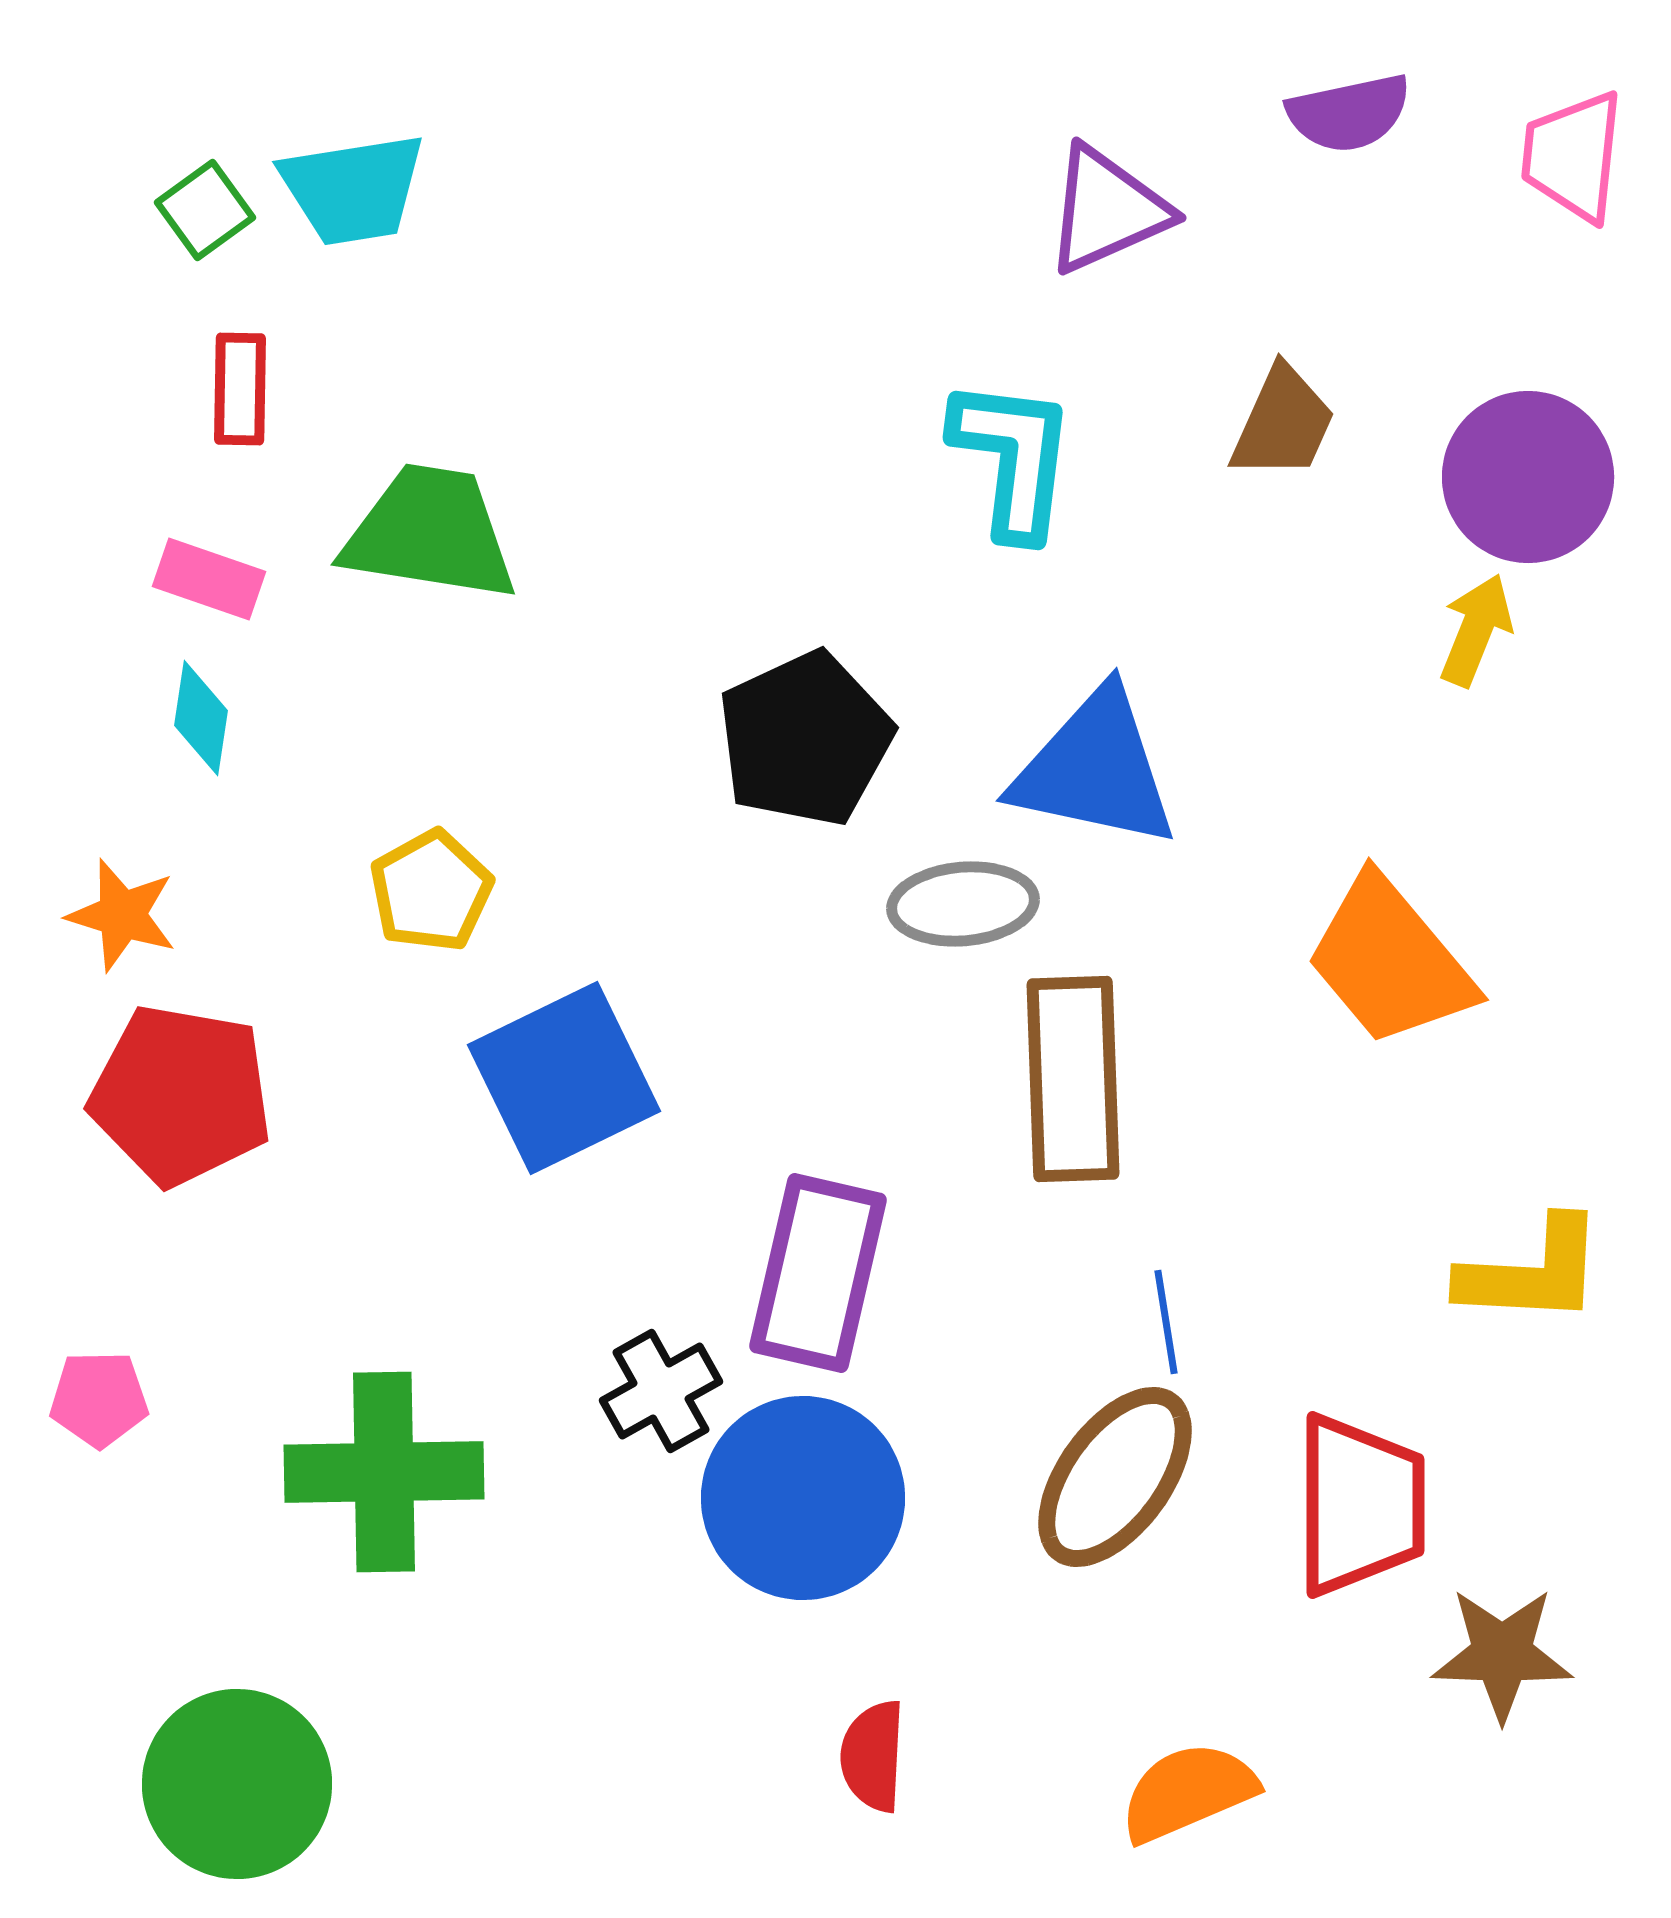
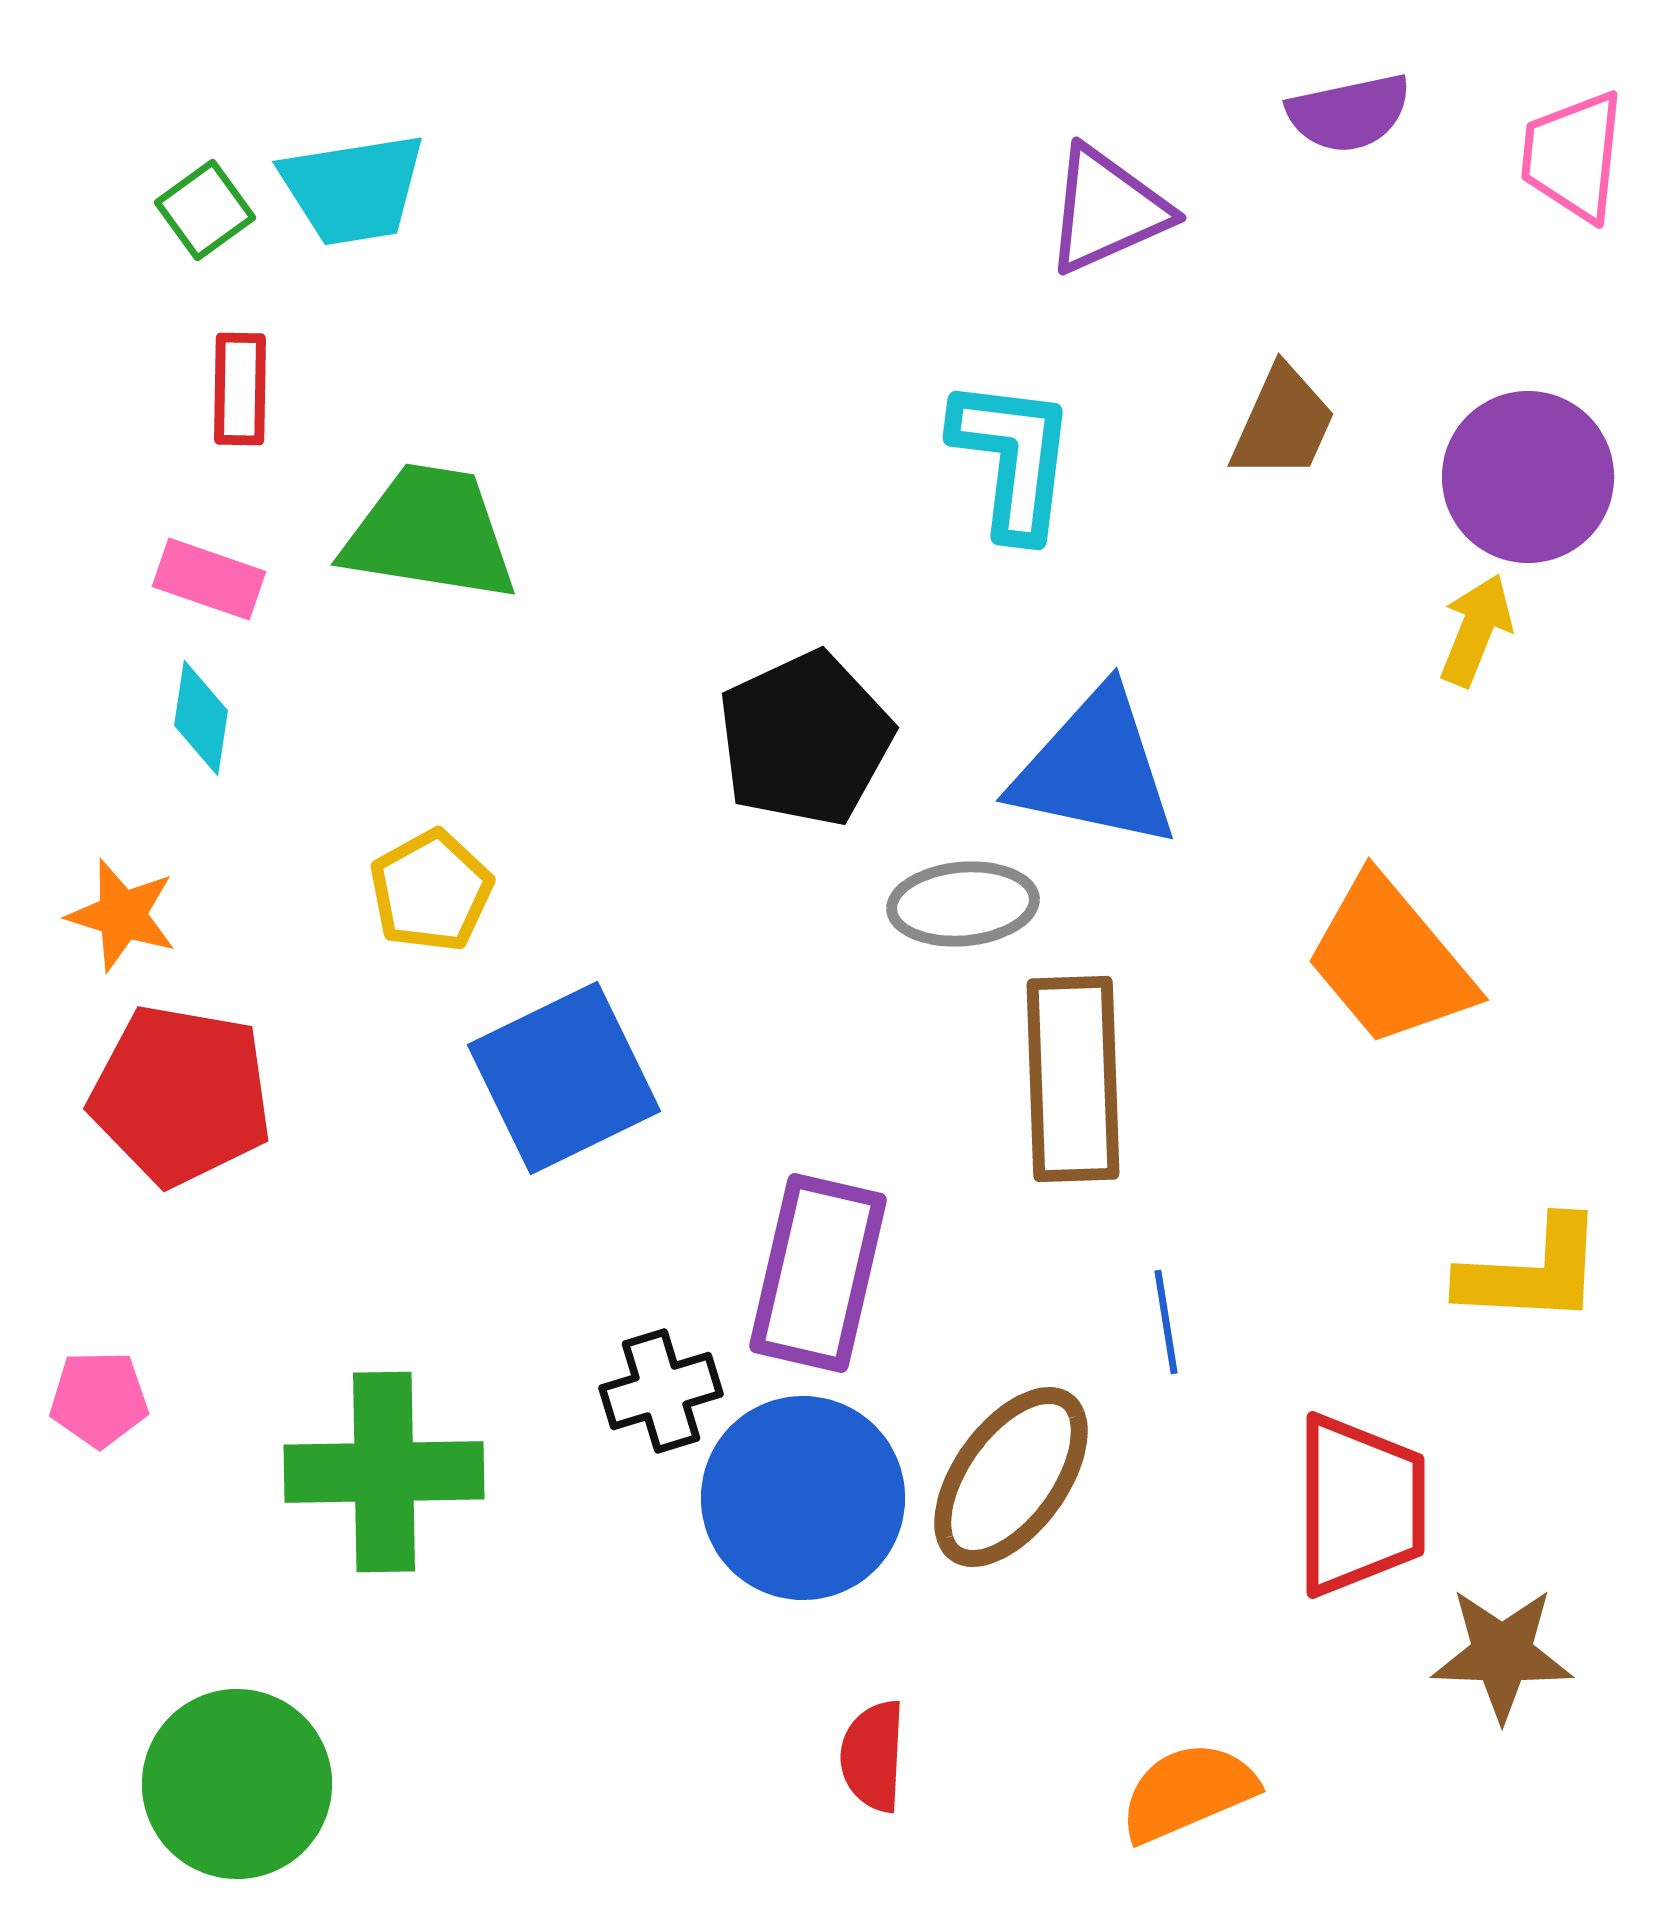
black cross: rotated 12 degrees clockwise
brown ellipse: moved 104 px left
